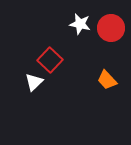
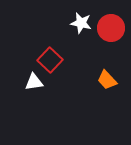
white star: moved 1 px right, 1 px up
white triangle: rotated 36 degrees clockwise
